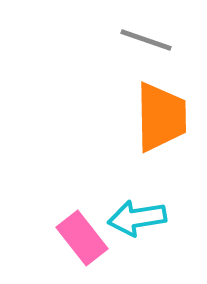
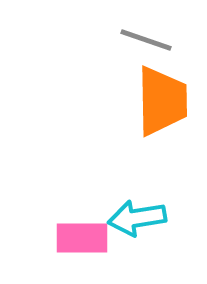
orange trapezoid: moved 1 px right, 16 px up
pink rectangle: rotated 52 degrees counterclockwise
